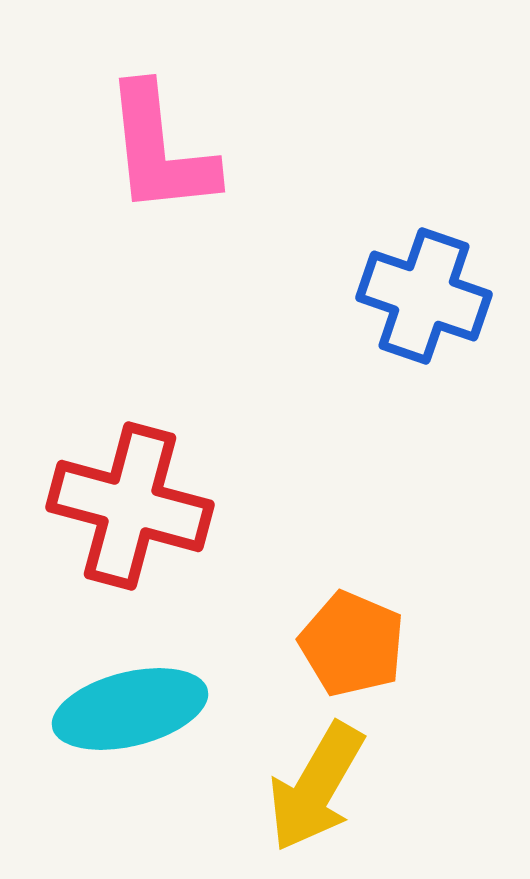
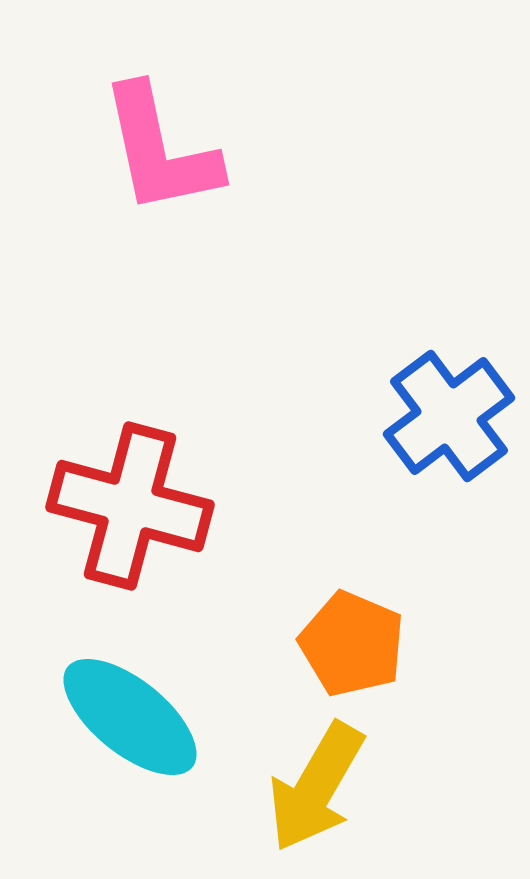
pink L-shape: rotated 6 degrees counterclockwise
blue cross: moved 25 px right, 120 px down; rotated 34 degrees clockwise
cyan ellipse: moved 8 px down; rotated 53 degrees clockwise
